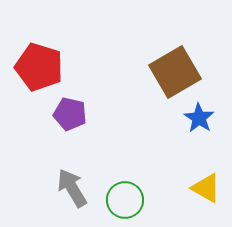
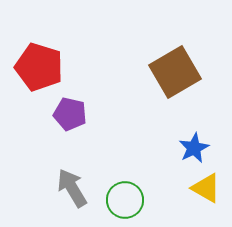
blue star: moved 5 px left, 30 px down; rotated 12 degrees clockwise
